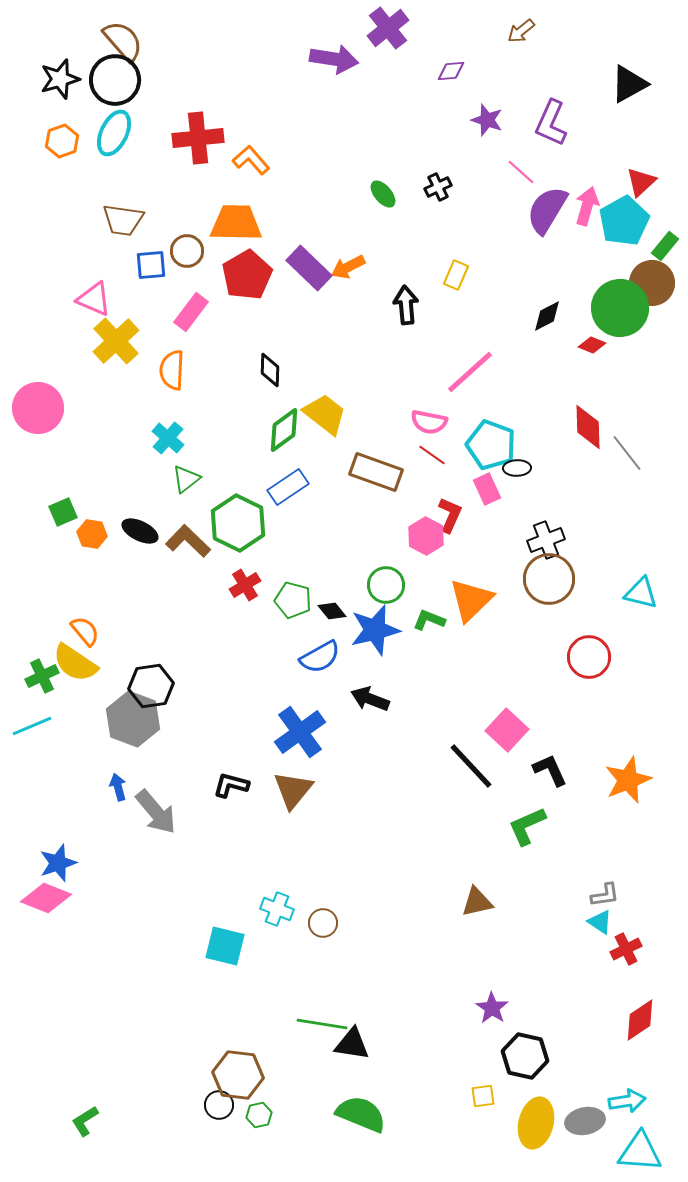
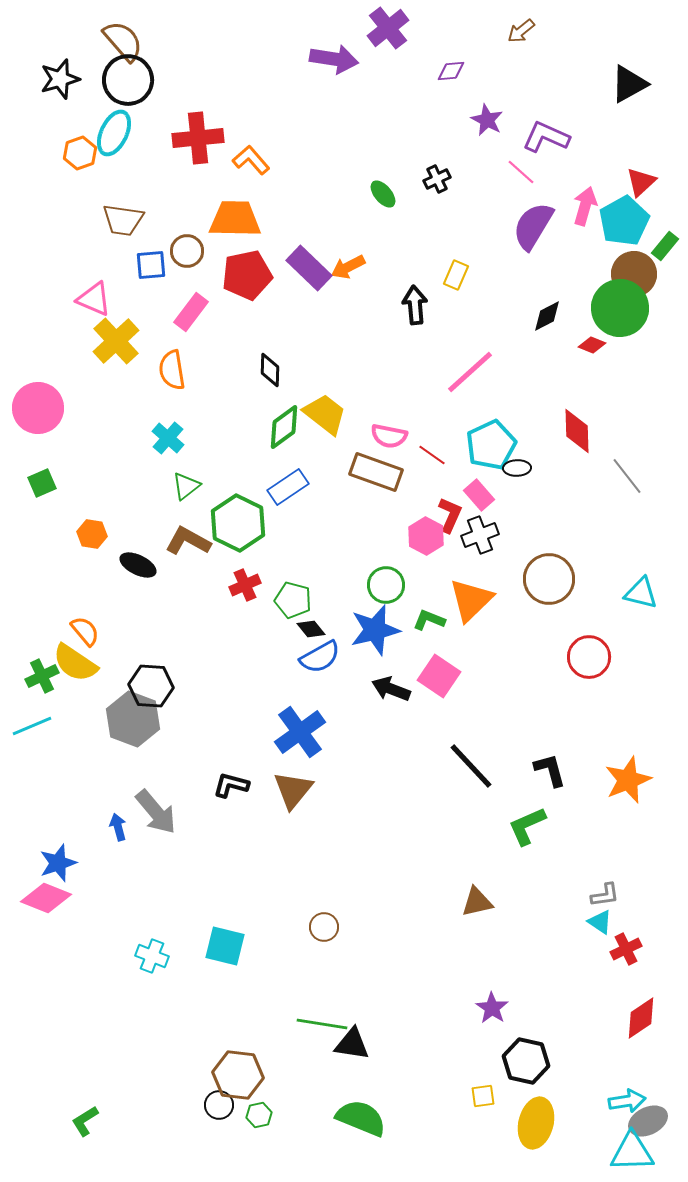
black circle at (115, 80): moved 13 px right
purple star at (487, 120): rotated 8 degrees clockwise
purple L-shape at (551, 123): moved 5 px left, 14 px down; rotated 90 degrees clockwise
orange hexagon at (62, 141): moved 18 px right, 12 px down
black cross at (438, 187): moved 1 px left, 8 px up
pink arrow at (587, 206): moved 2 px left
purple semicircle at (547, 210): moved 14 px left, 16 px down
orange trapezoid at (236, 223): moved 1 px left, 4 px up
red pentagon at (247, 275): rotated 18 degrees clockwise
brown circle at (652, 283): moved 18 px left, 9 px up
black arrow at (406, 305): moved 9 px right
orange semicircle at (172, 370): rotated 12 degrees counterclockwise
pink semicircle at (429, 422): moved 40 px left, 14 px down
red diamond at (588, 427): moved 11 px left, 4 px down
green diamond at (284, 430): moved 3 px up
cyan pentagon at (491, 445): rotated 27 degrees clockwise
gray line at (627, 453): moved 23 px down
green triangle at (186, 479): moved 7 px down
pink rectangle at (487, 489): moved 8 px left, 6 px down; rotated 16 degrees counterclockwise
green square at (63, 512): moved 21 px left, 29 px up
black ellipse at (140, 531): moved 2 px left, 34 px down
black cross at (546, 540): moved 66 px left, 5 px up
brown L-shape at (188, 541): rotated 15 degrees counterclockwise
red cross at (245, 585): rotated 8 degrees clockwise
black diamond at (332, 611): moved 21 px left, 18 px down
black hexagon at (151, 686): rotated 12 degrees clockwise
black arrow at (370, 699): moved 21 px right, 10 px up
pink square at (507, 730): moved 68 px left, 54 px up; rotated 9 degrees counterclockwise
black L-shape at (550, 770): rotated 9 degrees clockwise
blue arrow at (118, 787): moved 40 px down
cyan cross at (277, 909): moved 125 px left, 47 px down
brown circle at (323, 923): moved 1 px right, 4 px down
red diamond at (640, 1020): moved 1 px right, 2 px up
black hexagon at (525, 1056): moved 1 px right, 5 px down
green semicircle at (361, 1114): moved 4 px down
gray ellipse at (585, 1121): moved 63 px right; rotated 15 degrees counterclockwise
cyan triangle at (640, 1152): moved 8 px left; rotated 6 degrees counterclockwise
